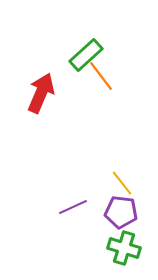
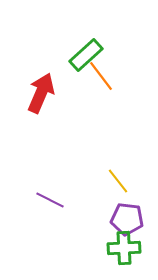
yellow line: moved 4 px left, 2 px up
purple line: moved 23 px left, 7 px up; rotated 52 degrees clockwise
purple pentagon: moved 6 px right, 7 px down
green cross: rotated 20 degrees counterclockwise
